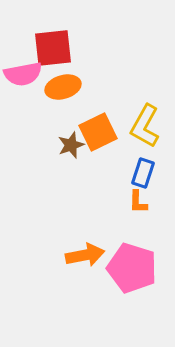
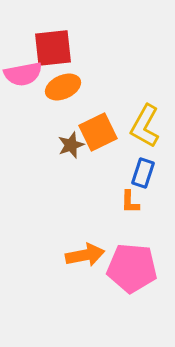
orange ellipse: rotated 8 degrees counterclockwise
orange L-shape: moved 8 px left
pink pentagon: rotated 12 degrees counterclockwise
